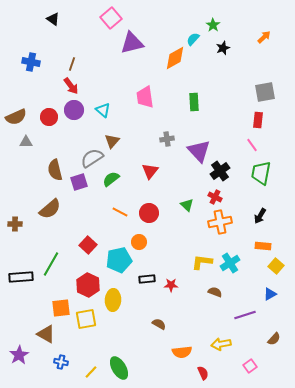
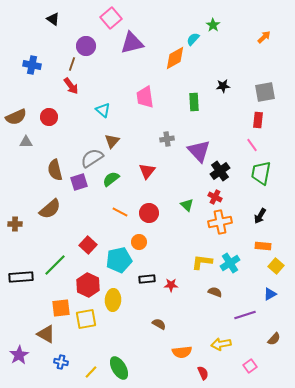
black star at (223, 48): moved 38 px down; rotated 16 degrees clockwise
blue cross at (31, 62): moved 1 px right, 3 px down
purple circle at (74, 110): moved 12 px right, 64 px up
red triangle at (150, 171): moved 3 px left
green line at (51, 264): moved 4 px right, 1 px down; rotated 15 degrees clockwise
